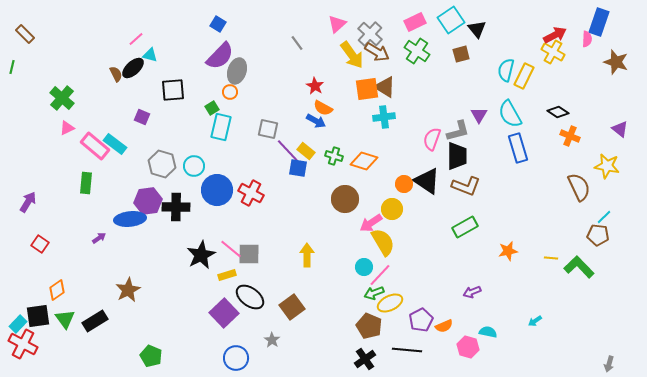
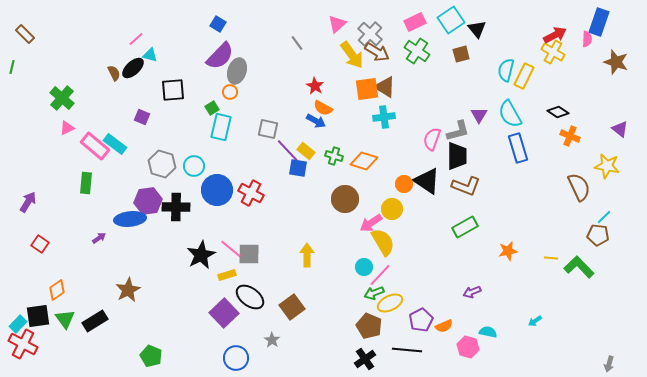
brown semicircle at (116, 74): moved 2 px left, 1 px up
